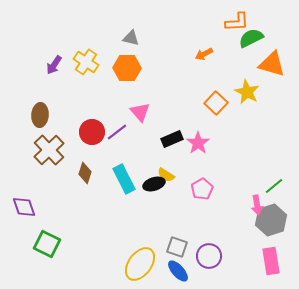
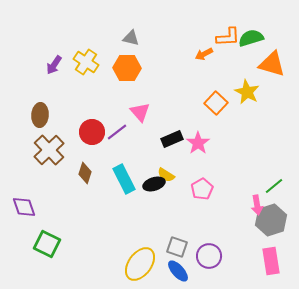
orange L-shape: moved 9 px left, 15 px down
green semicircle: rotated 10 degrees clockwise
